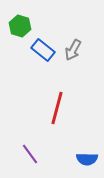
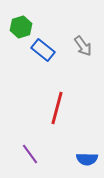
green hexagon: moved 1 px right, 1 px down; rotated 25 degrees clockwise
gray arrow: moved 10 px right, 4 px up; rotated 65 degrees counterclockwise
